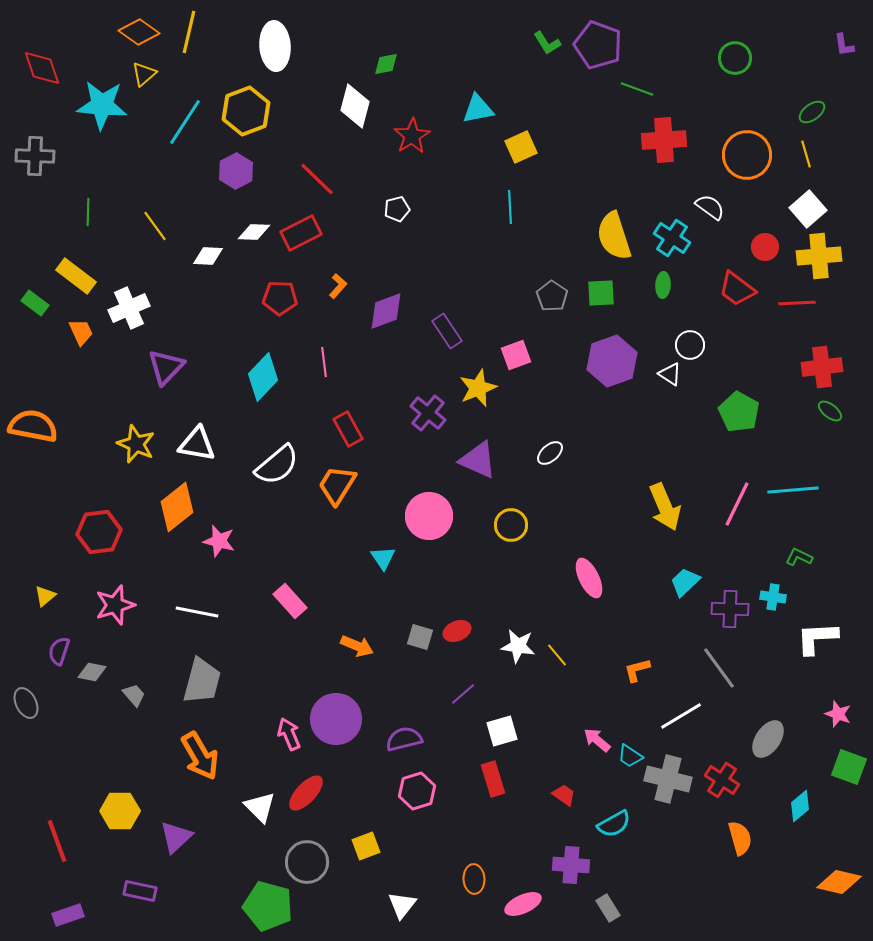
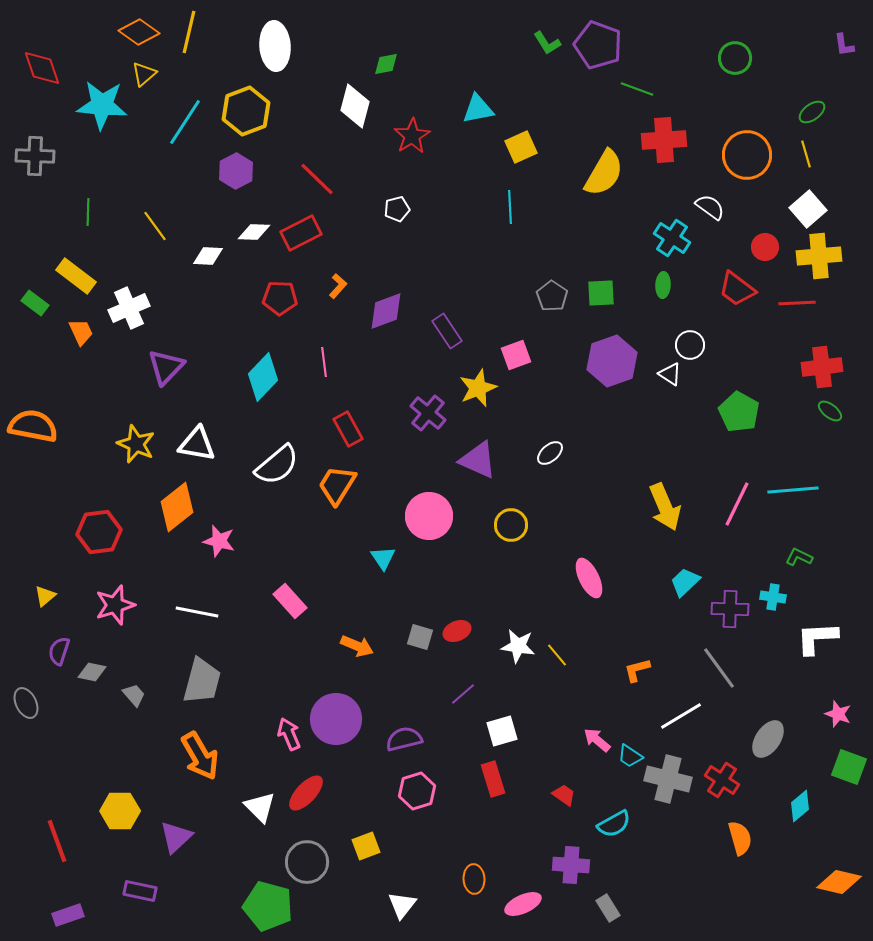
yellow semicircle at (614, 236): moved 10 px left, 63 px up; rotated 132 degrees counterclockwise
